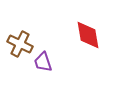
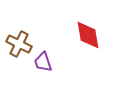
brown cross: moved 1 px left
